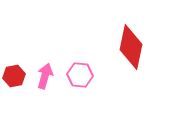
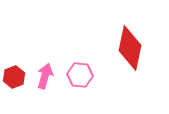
red diamond: moved 1 px left, 1 px down
red hexagon: moved 1 px down; rotated 10 degrees counterclockwise
